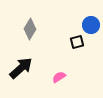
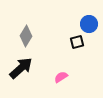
blue circle: moved 2 px left, 1 px up
gray diamond: moved 4 px left, 7 px down
pink semicircle: moved 2 px right
